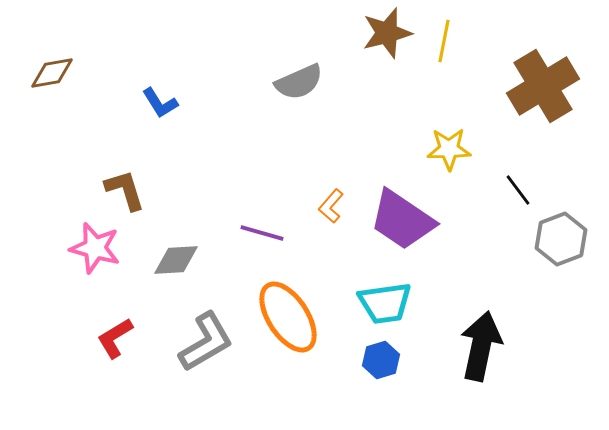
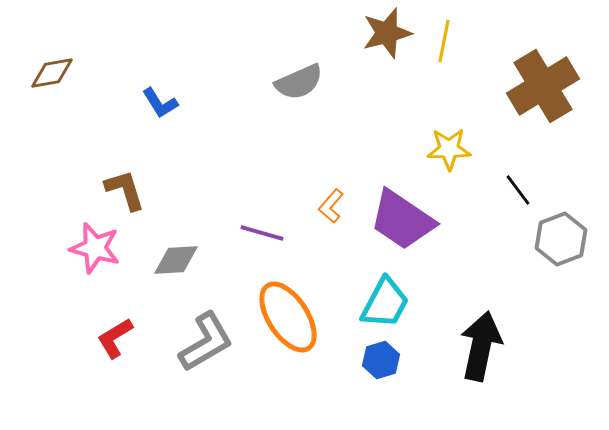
cyan trapezoid: rotated 54 degrees counterclockwise
